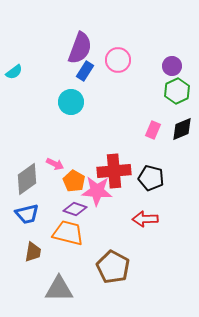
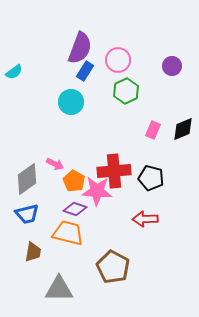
green hexagon: moved 51 px left
black diamond: moved 1 px right
